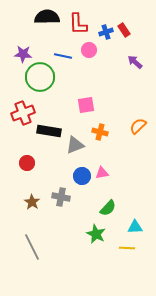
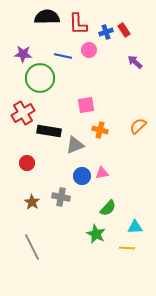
green circle: moved 1 px down
red cross: rotated 10 degrees counterclockwise
orange cross: moved 2 px up
